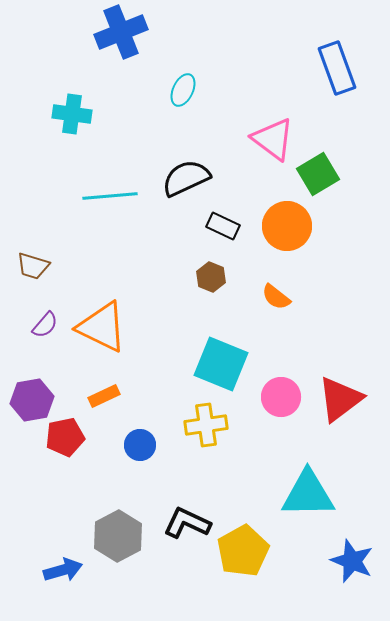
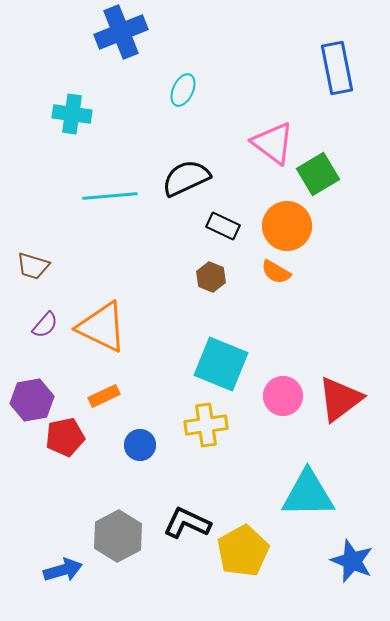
blue rectangle: rotated 9 degrees clockwise
pink triangle: moved 4 px down
orange semicircle: moved 25 px up; rotated 8 degrees counterclockwise
pink circle: moved 2 px right, 1 px up
